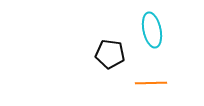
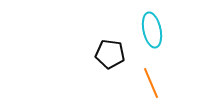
orange line: rotated 68 degrees clockwise
